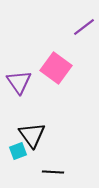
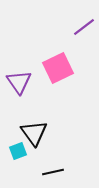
pink square: moved 2 px right; rotated 28 degrees clockwise
black triangle: moved 2 px right, 2 px up
black line: rotated 15 degrees counterclockwise
